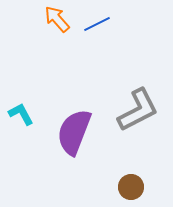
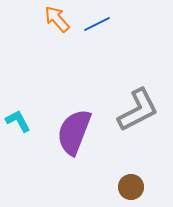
cyan L-shape: moved 3 px left, 7 px down
